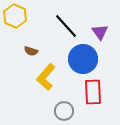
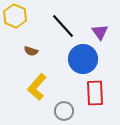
black line: moved 3 px left
yellow L-shape: moved 9 px left, 10 px down
red rectangle: moved 2 px right, 1 px down
